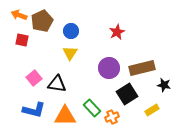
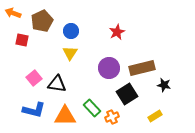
orange arrow: moved 6 px left, 2 px up
yellow rectangle: moved 3 px right, 6 px down
